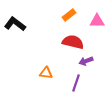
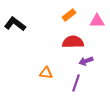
red semicircle: rotated 15 degrees counterclockwise
